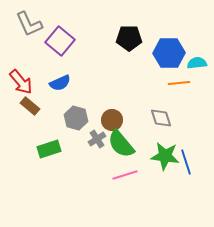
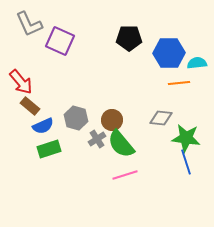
purple square: rotated 16 degrees counterclockwise
blue semicircle: moved 17 px left, 43 px down
gray diamond: rotated 65 degrees counterclockwise
green star: moved 21 px right, 18 px up
